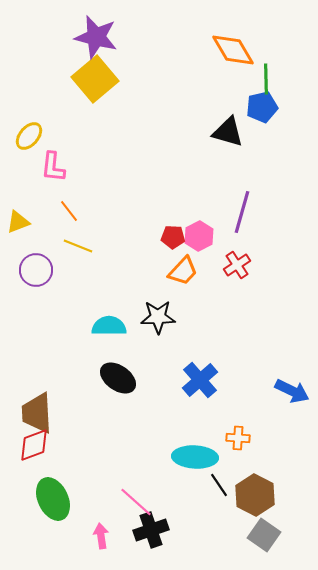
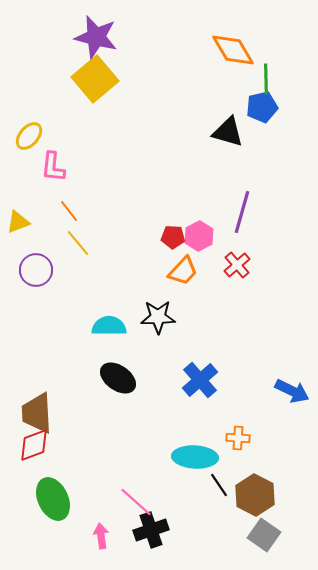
yellow line: moved 3 px up; rotated 28 degrees clockwise
red cross: rotated 8 degrees counterclockwise
